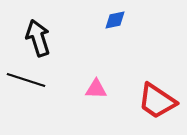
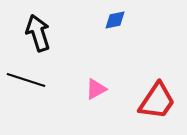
black arrow: moved 5 px up
pink triangle: rotated 30 degrees counterclockwise
red trapezoid: rotated 90 degrees counterclockwise
